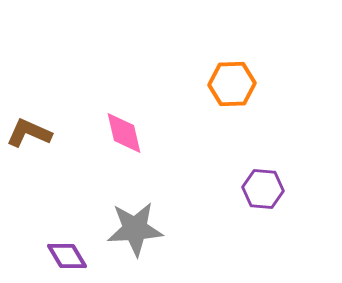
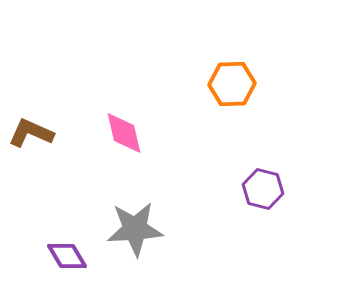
brown L-shape: moved 2 px right
purple hexagon: rotated 9 degrees clockwise
